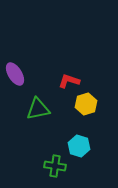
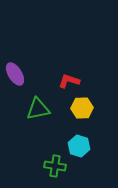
yellow hexagon: moved 4 px left, 4 px down; rotated 15 degrees clockwise
